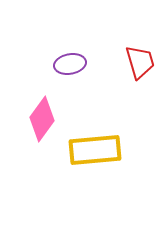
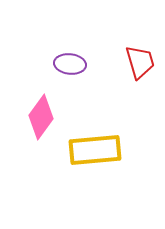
purple ellipse: rotated 16 degrees clockwise
pink diamond: moved 1 px left, 2 px up
